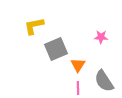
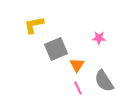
yellow L-shape: moved 1 px up
pink star: moved 2 px left, 1 px down
orange triangle: moved 1 px left
pink line: rotated 24 degrees counterclockwise
